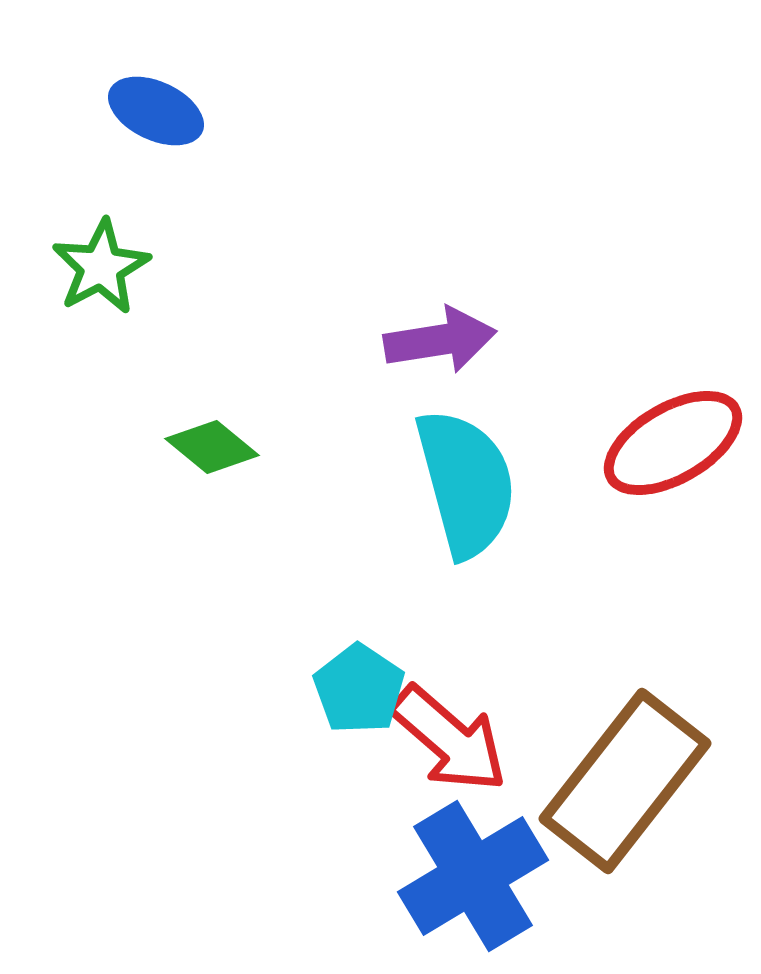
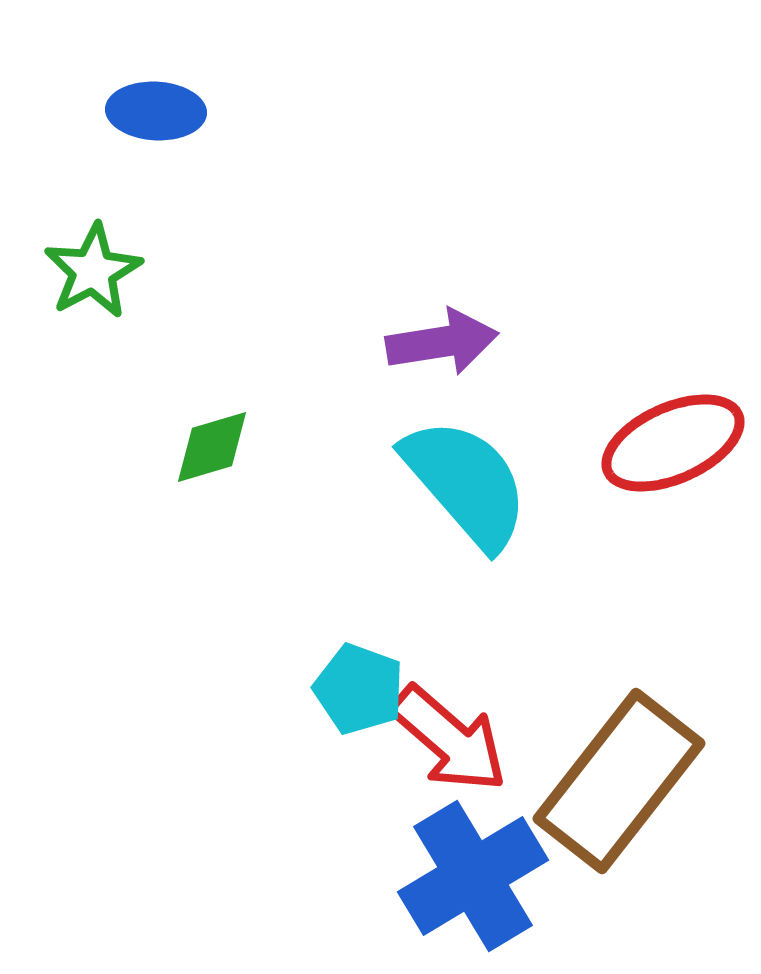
blue ellipse: rotated 22 degrees counterclockwise
green star: moved 8 px left, 4 px down
purple arrow: moved 2 px right, 2 px down
red ellipse: rotated 6 degrees clockwise
green diamond: rotated 56 degrees counterclockwise
cyan semicircle: rotated 26 degrees counterclockwise
cyan pentagon: rotated 14 degrees counterclockwise
brown rectangle: moved 6 px left
